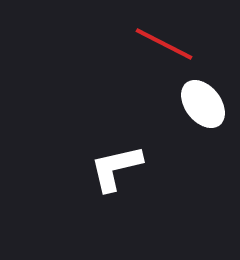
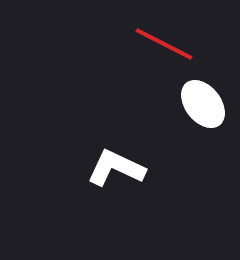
white L-shape: rotated 38 degrees clockwise
